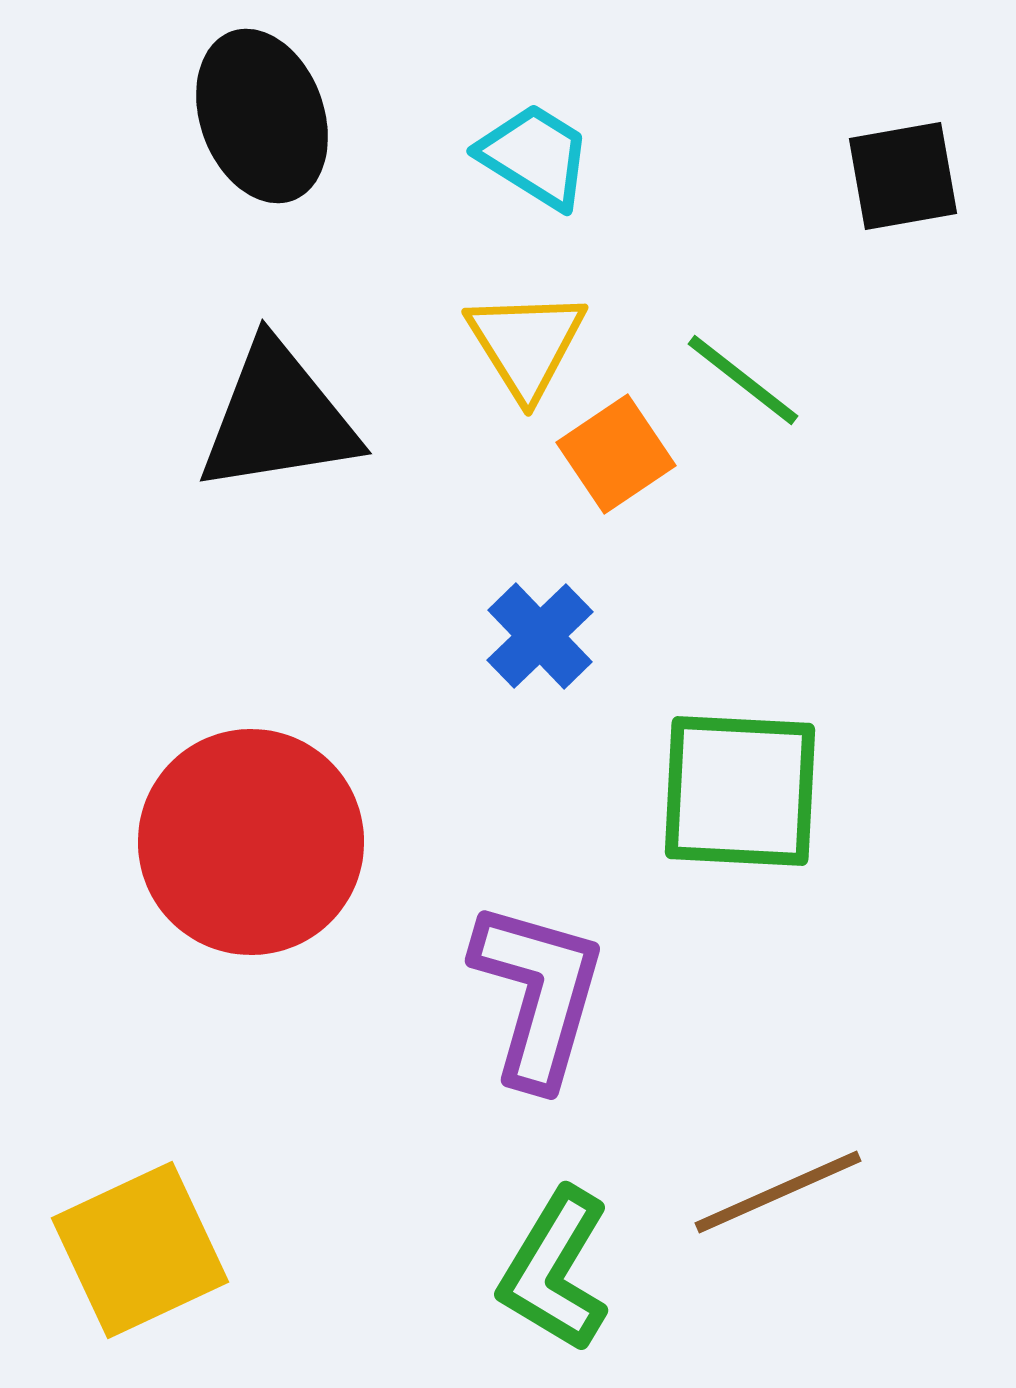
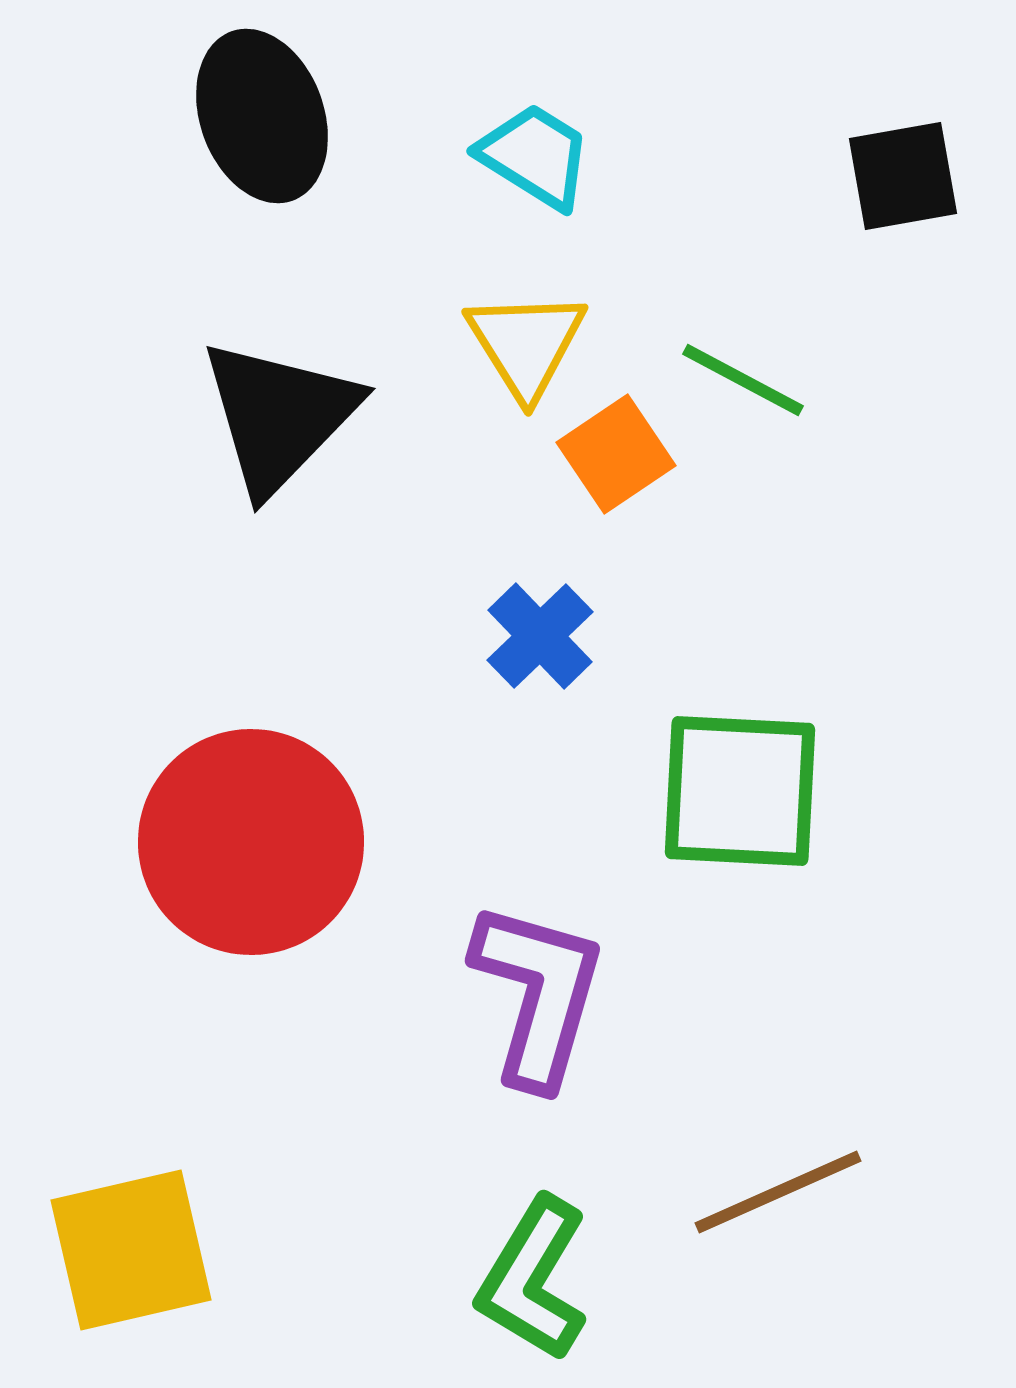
green line: rotated 10 degrees counterclockwise
black triangle: moved 1 px right, 2 px up; rotated 37 degrees counterclockwise
yellow square: moved 9 px left; rotated 12 degrees clockwise
green L-shape: moved 22 px left, 9 px down
